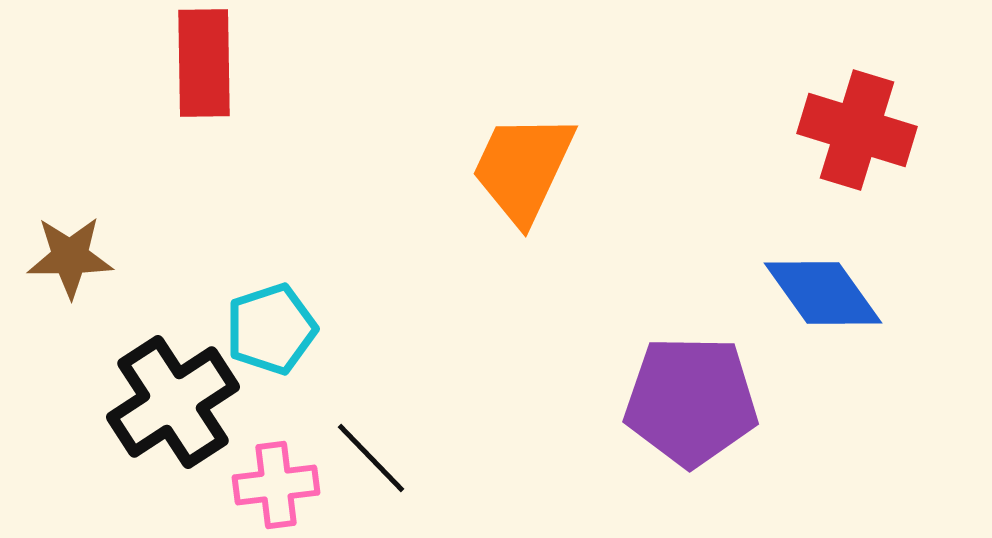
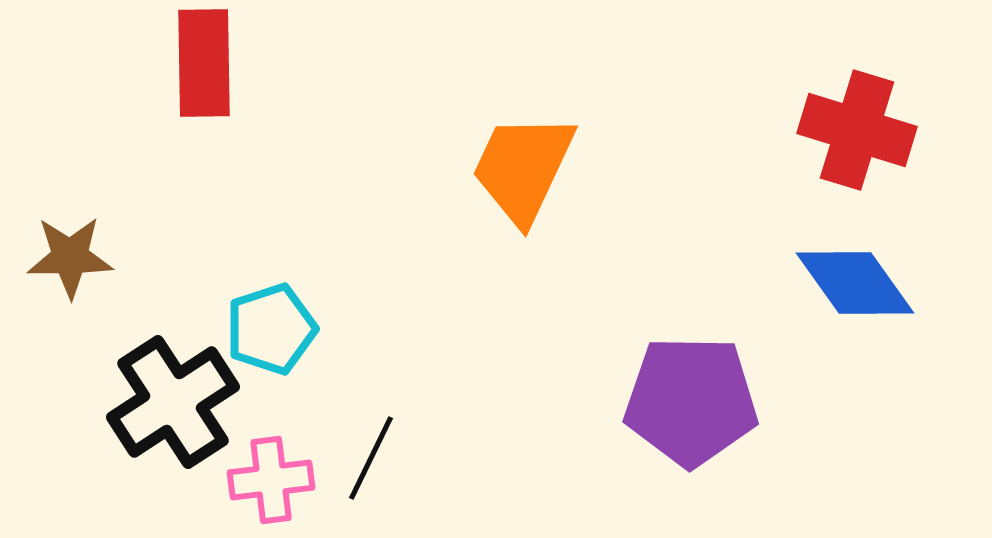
blue diamond: moved 32 px right, 10 px up
black line: rotated 70 degrees clockwise
pink cross: moved 5 px left, 5 px up
